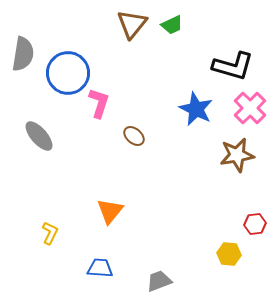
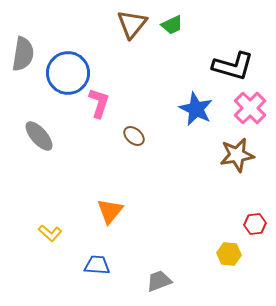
yellow L-shape: rotated 105 degrees clockwise
blue trapezoid: moved 3 px left, 3 px up
